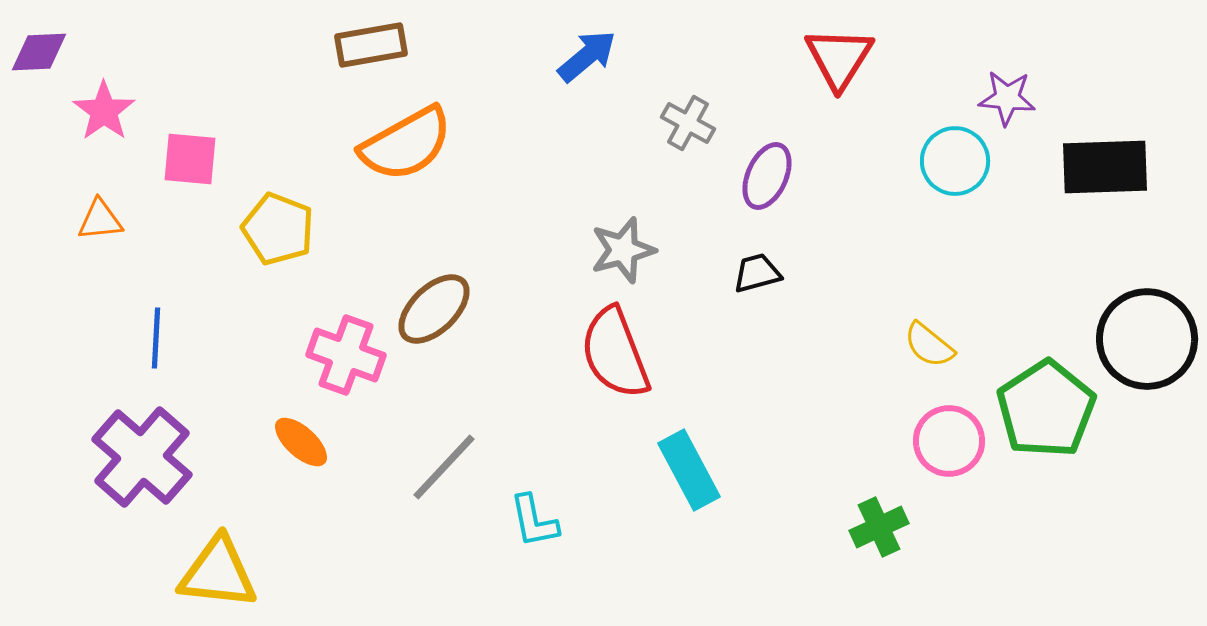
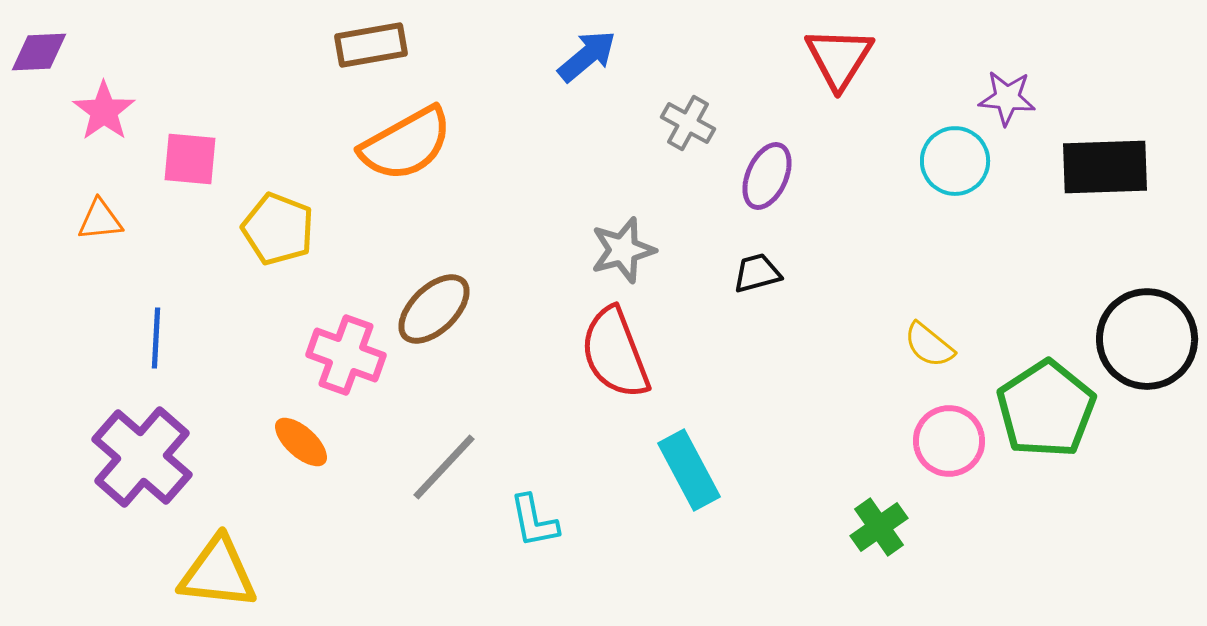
green cross: rotated 10 degrees counterclockwise
